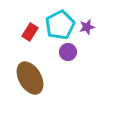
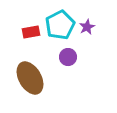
purple star: rotated 14 degrees counterclockwise
red rectangle: moved 1 px right; rotated 48 degrees clockwise
purple circle: moved 5 px down
